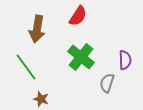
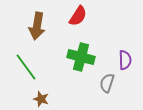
brown arrow: moved 3 px up
green cross: rotated 24 degrees counterclockwise
